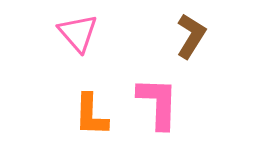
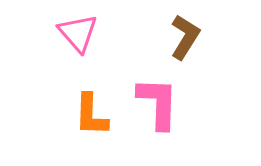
brown L-shape: moved 6 px left, 1 px down
